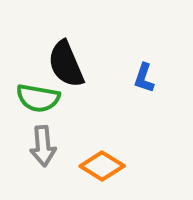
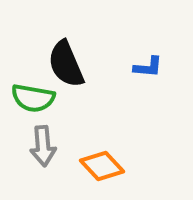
blue L-shape: moved 4 px right, 11 px up; rotated 104 degrees counterclockwise
green semicircle: moved 5 px left
orange diamond: rotated 15 degrees clockwise
